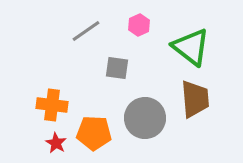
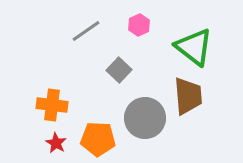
green triangle: moved 3 px right
gray square: moved 2 px right, 2 px down; rotated 35 degrees clockwise
brown trapezoid: moved 7 px left, 3 px up
orange pentagon: moved 4 px right, 6 px down
